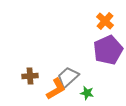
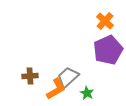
green star: rotated 16 degrees clockwise
